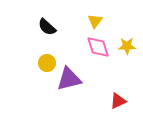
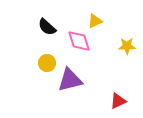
yellow triangle: rotated 28 degrees clockwise
pink diamond: moved 19 px left, 6 px up
purple triangle: moved 1 px right, 1 px down
